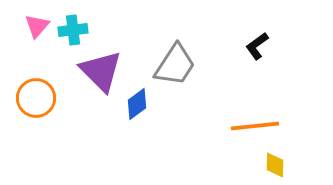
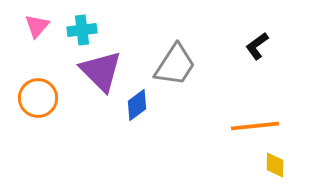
cyan cross: moved 9 px right
orange circle: moved 2 px right
blue diamond: moved 1 px down
